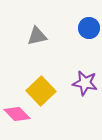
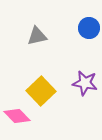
pink diamond: moved 2 px down
